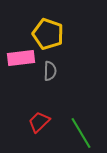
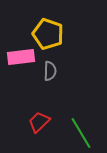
pink rectangle: moved 1 px up
